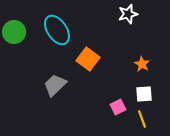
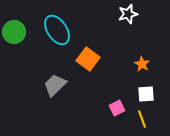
white square: moved 2 px right
pink square: moved 1 px left, 1 px down
